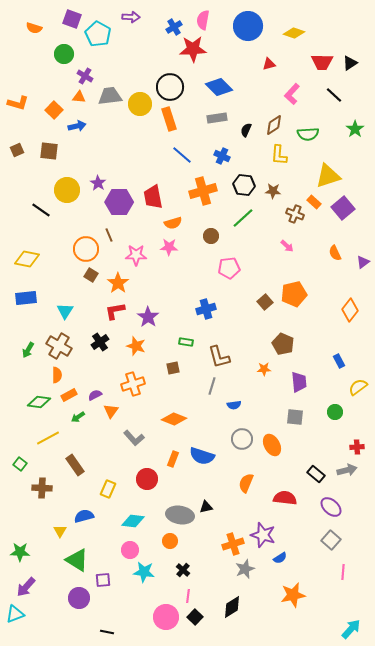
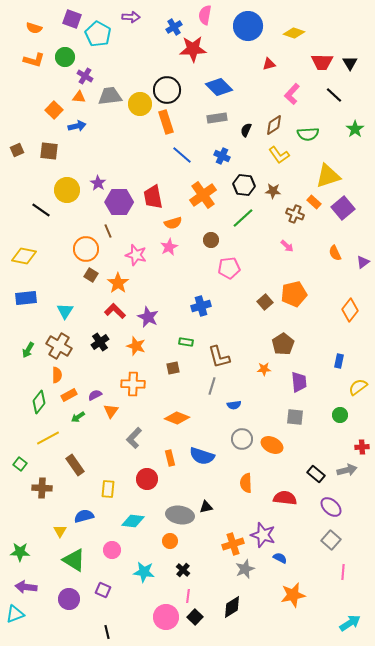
pink semicircle at (203, 20): moved 2 px right, 5 px up
green circle at (64, 54): moved 1 px right, 3 px down
black triangle at (350, 63): rotated 28 degrees counterclockwise
black circle at (170, 87): moved 3 px left, 3 px down
orange L-shape at (18, 103): moved 16 px right, 43 px up
orange rectangle at (169, 119): moved 3 px left, 3 px down
yellow L-shape at (279, 155): rotated 40 degrees counterclockwise
orange cross at (203, 191): moved 4 px down; rotated 20 degrees counterclockwise
brown line at (109, 235): moved 1 px left, 4 px up
brown circle at (211, 236): moved 4 px down
pink star at (169, 247): rotated 30 degrees counterclockwise
pink star at (136, 255): rotated 15 degrees clockwise
yellow diamond at (27, 259): moved 3 px left, 3 px up
blue cross at (206, 309): moved 5 px left, 3 px up
red L-shape at (115, 311): rotated 55 degrees clockwise
purple star at (148, 317): rotated 10 degrees counterclockwise
brown pentagon at (283, 344): rotated 15 degrees clockwise
blue rectangle at (339, 361): rotated 40 degrees clockwise
orange cross at (133, 384): rotated 20 degrees clockwise
green diamond at (39, 402): rotated 60 degrees counterclockwise
green circle at (335, 412): moved 5 px right, 3 px down
orange diamond at (174, 419): moved 3 px right, 1 px up
gray L-shape at (134, 438): rotated 85 degrees clockwise
orange ellipse at (272, 445): rotated 35 degrees counterclockwise
red cross at (357, 447): moved 5 px right
orange rectangle at (173, 459): moved 3 px left, 1 px up; rotated 35 degrees counterclockwise
orange semicircle at (246, 483): rotated 24 degrees counterclockwise
yellow rectangle at (108, 489): rotated 18 degrees counterclockwise
pink circle at (130, 550): moved 18 px left
blue semicircle at (280, 558): rotated 120 degrees counterclockwise
green triangle at (77, 560): moved 3 px left
purple square at (103, 580): moved 10 px down; rotated 28 degrees clockwise
purple arrow at (26, 587): rotated 55 degrees clockwise
purple circle at (79, 598): moved 10 px left, 1 px down
cyan arrow at (351, 629): moved 1 px left, 6 px up; rotated 15 degrees clockwise
black line at (107, 632): rotated 64 degrees clockwise
